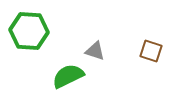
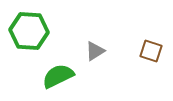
gray triangle: rotated 50 degrees counterclockwise
green semicircle: moved 10 px left
